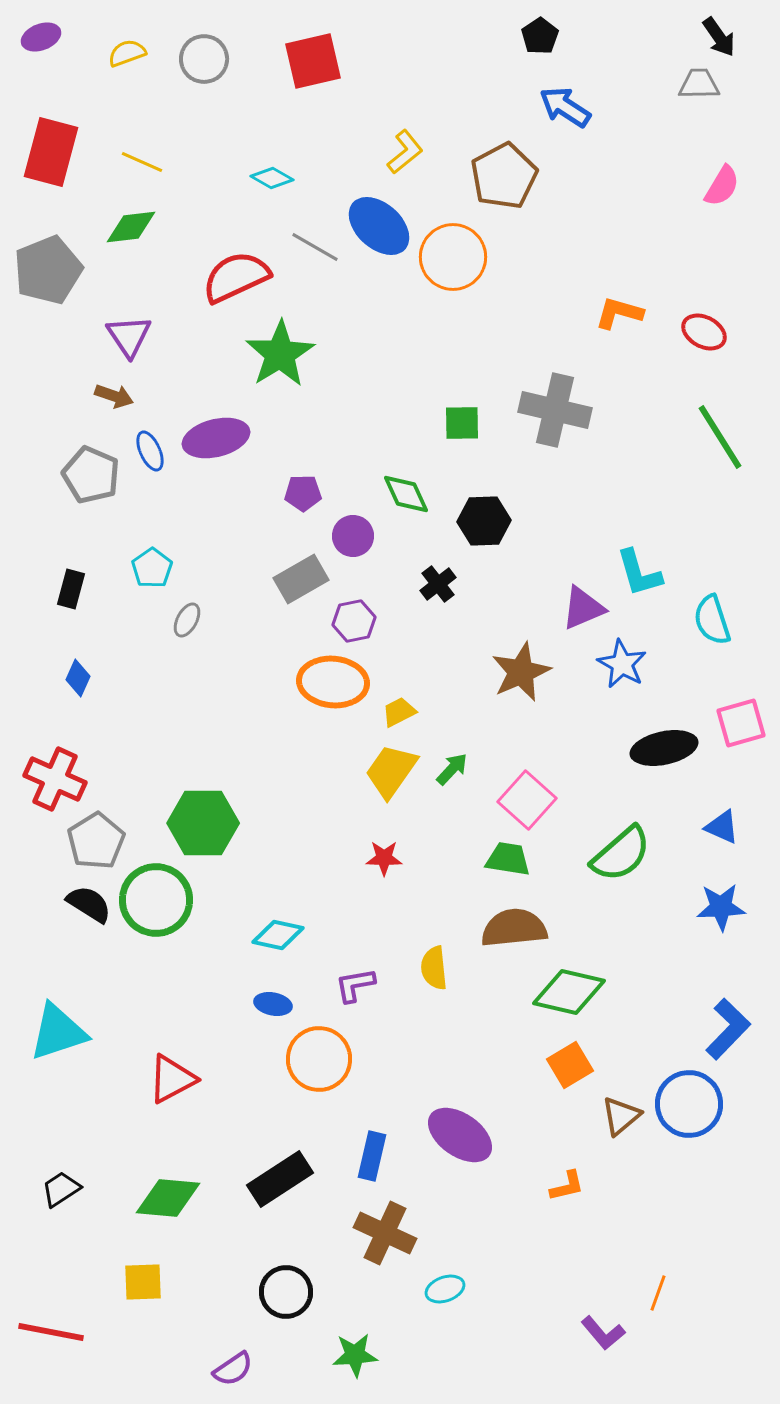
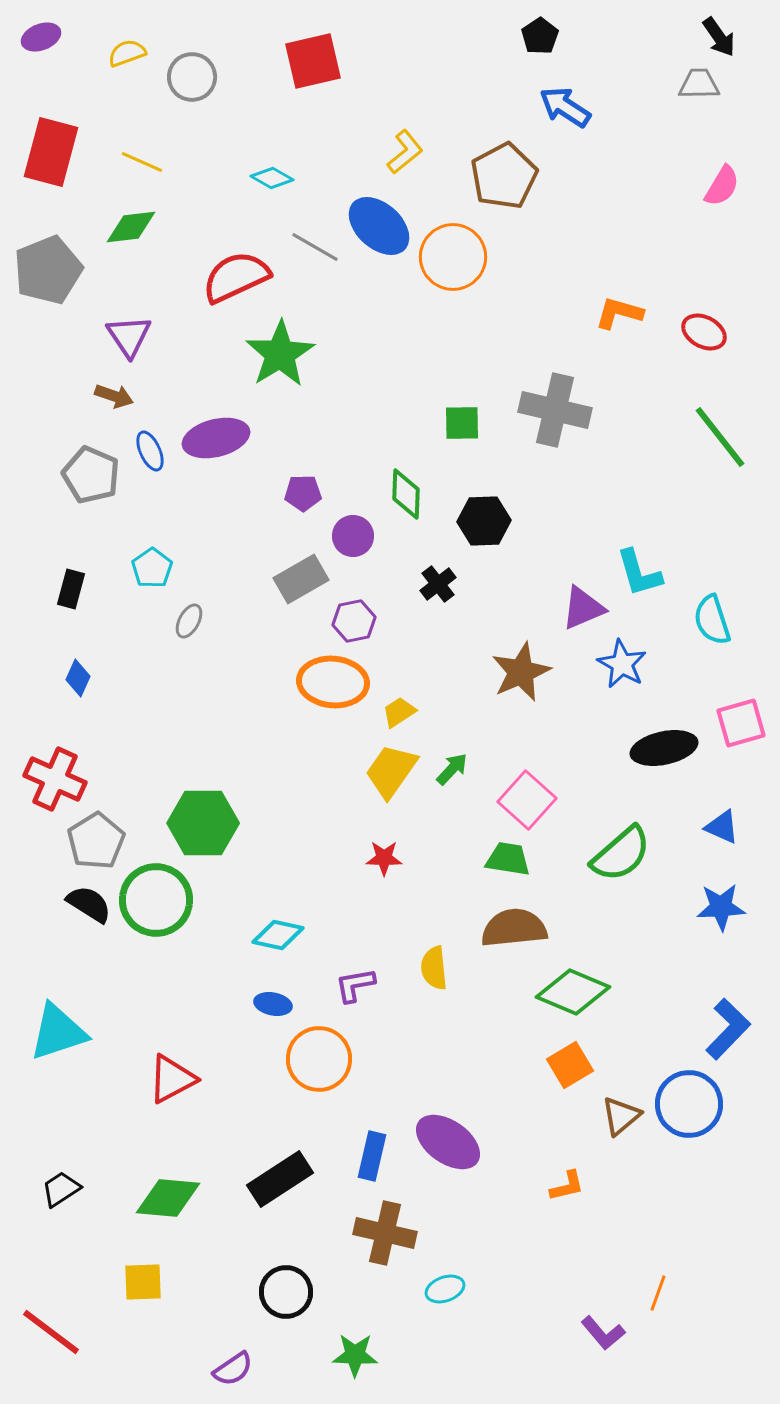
gray circle at (204, 59): moved 12 px left, 18 px down
green line at (720, 437): rotated 6 degrees counterclockwise
green diamond at (406, 494): rotated 27 degrees clockwise
gray ellipse at (187, 620): moved 2 px right, 1 px down
yellow trapezoid at (399, 712): rotated 6 degrees counterclockwise
green diamond at (569, 992): moved 4 px right; rotated 10 degrees clockwise
purple ellipse at (460, 1135): moved 12 px left, 7 px down
brown cross at (385, 1233): rotated 12 degrees counterclockwise
red line at (51, 1332): rotated 26 degrees clockwise
green star at (355, 1355): rotated 6 degrees clockwise
